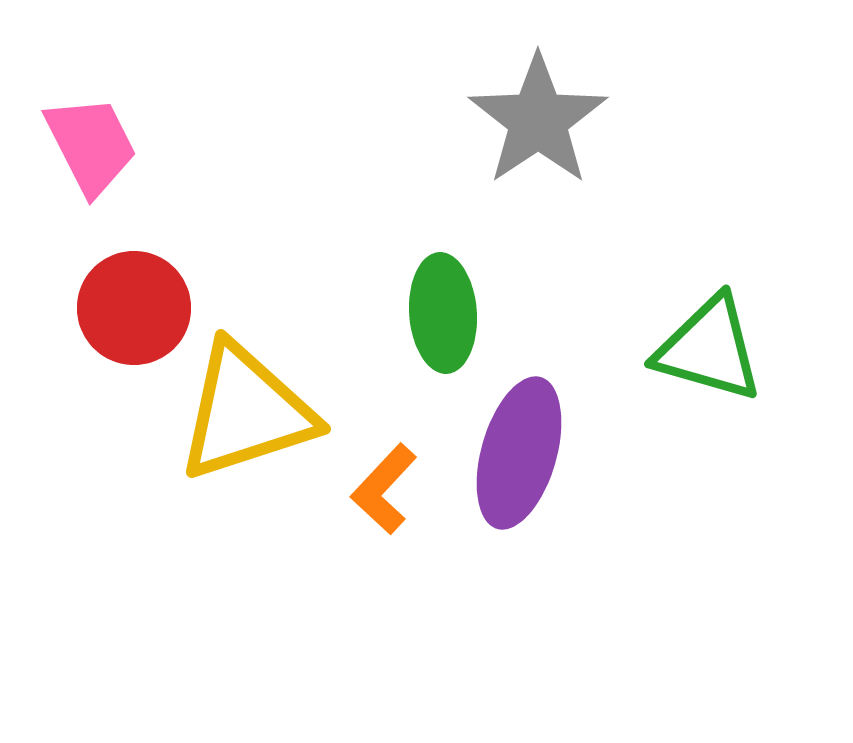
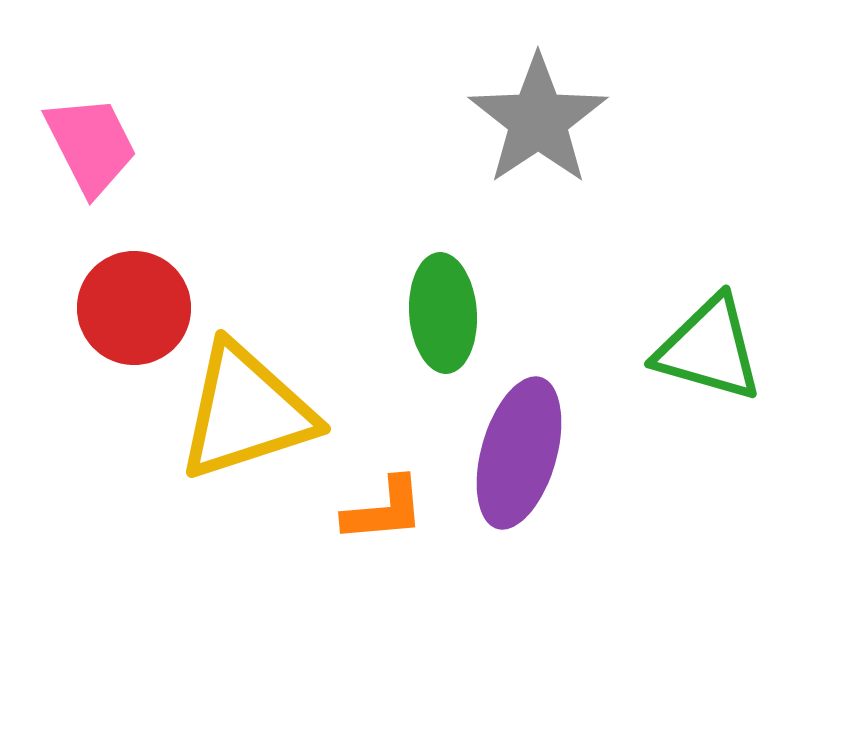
orange L-shape: moved 21 px down; rotated 138 degrees counterclockwise
